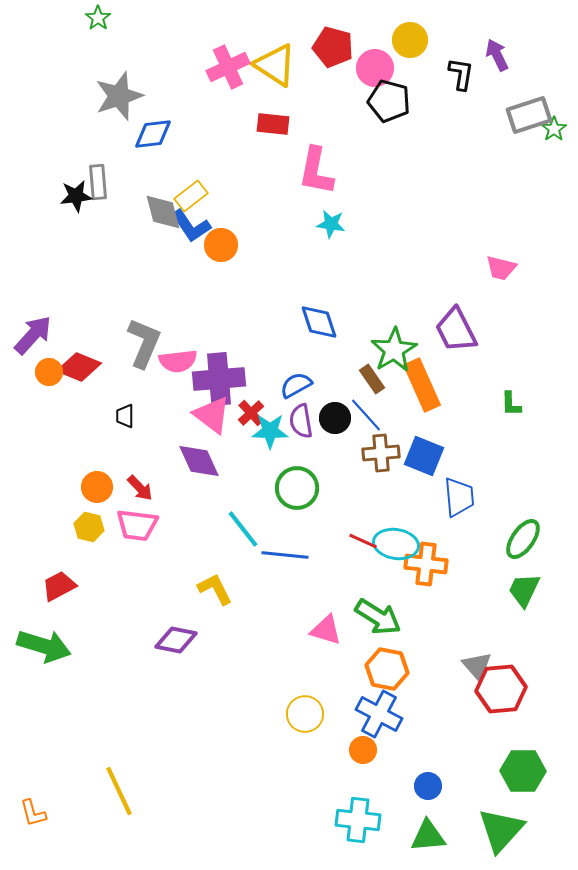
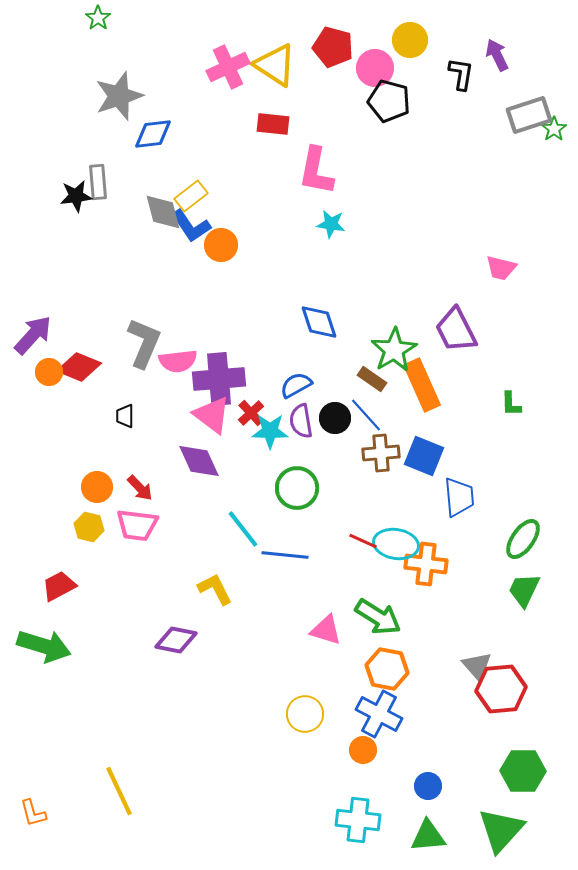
brown rectangle at (372, 379): rotated 20 degrees counterclockwise
